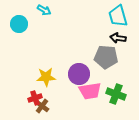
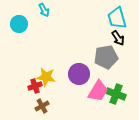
cyan arrow: rotated 32 degrees clockwise
cyan trapezoid: moved 1 px left, 2 px down
black arrow: rotated 133 degrees counterclockwise
gray pentagon: rotated 15 degrees counterclockwise
yellow star: rotated 12 degrees clockwise
pink trapezoid: moved 8 px right; rotated 50 degrees counterclockwise
red cross: moved 12 px up
brown cross: rotated 24 degrees clockwise
